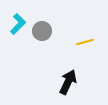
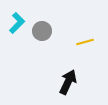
cyan L-shape: moved 1 px left, 1 px up
